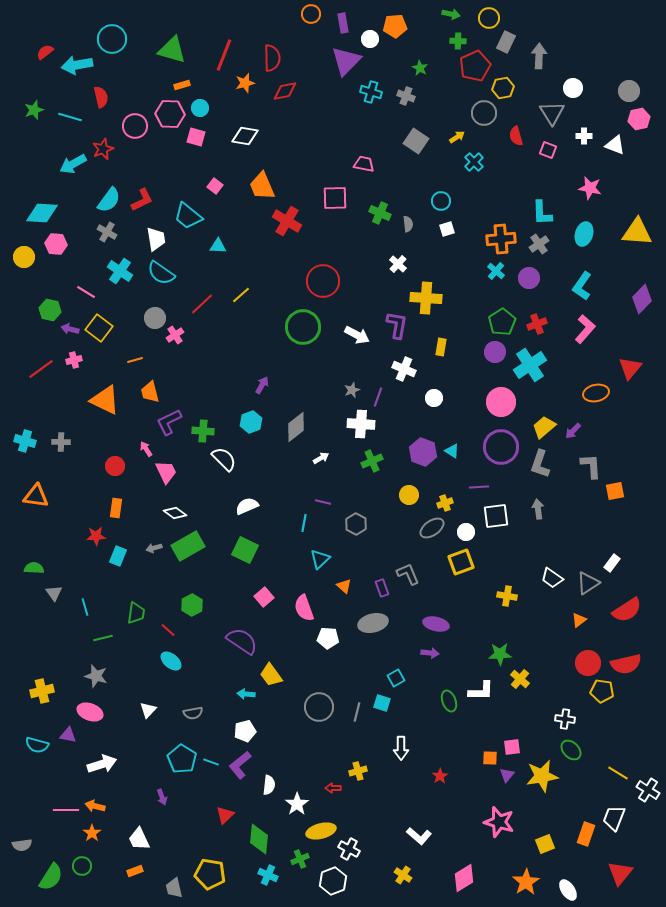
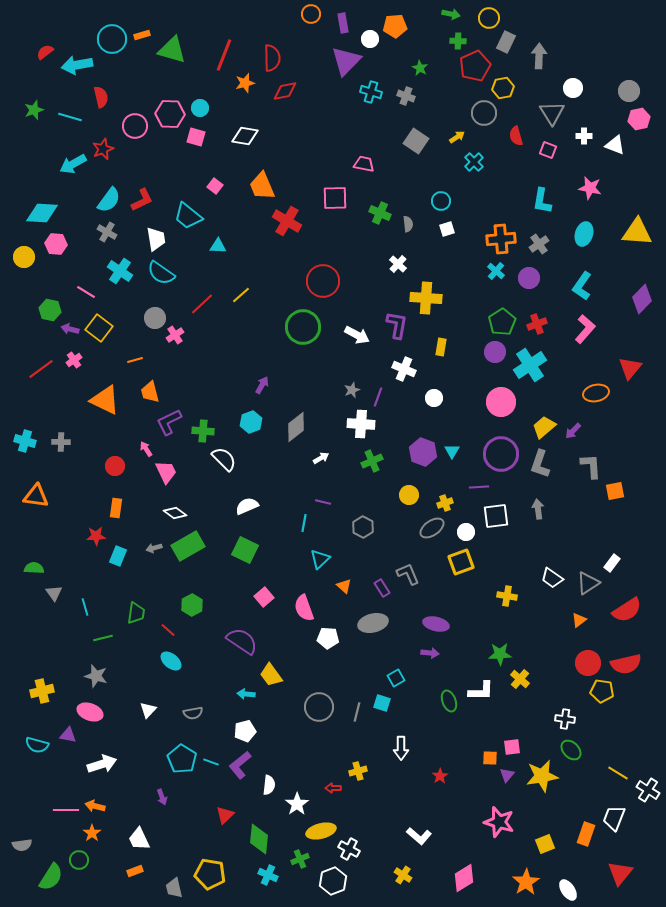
orange rectangle at (182, 85): moved 40 px left, 50 px up
cyan L-shape at (542, 213): moved 12 px up; rotated 12 degrees clockwise
pink cross at (74, 360): rotated 21 degrees counterclockwise
purple circle at (501, 447): moved 7 px down
cyan triangle at (452, 451): rotated 28 degrees clockwise
gray hexagon at (356, 524): moved 7 px right, 3 px down
purple rectangle at (382, 588): rotated 12 degrees counterclockwise
green circle at (82, 866): moved 3 px left, 6 px up
